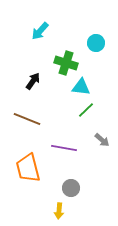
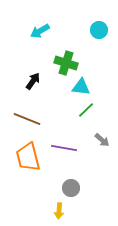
cyan arrow: rotated 18 degrees clockwise
cyan circle: moved 3 px right, 13 px up
orange trapezoid: moved 11 px up
